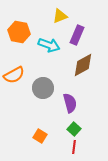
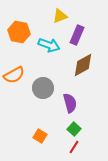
red line: rotated 24 degrees clockwise
